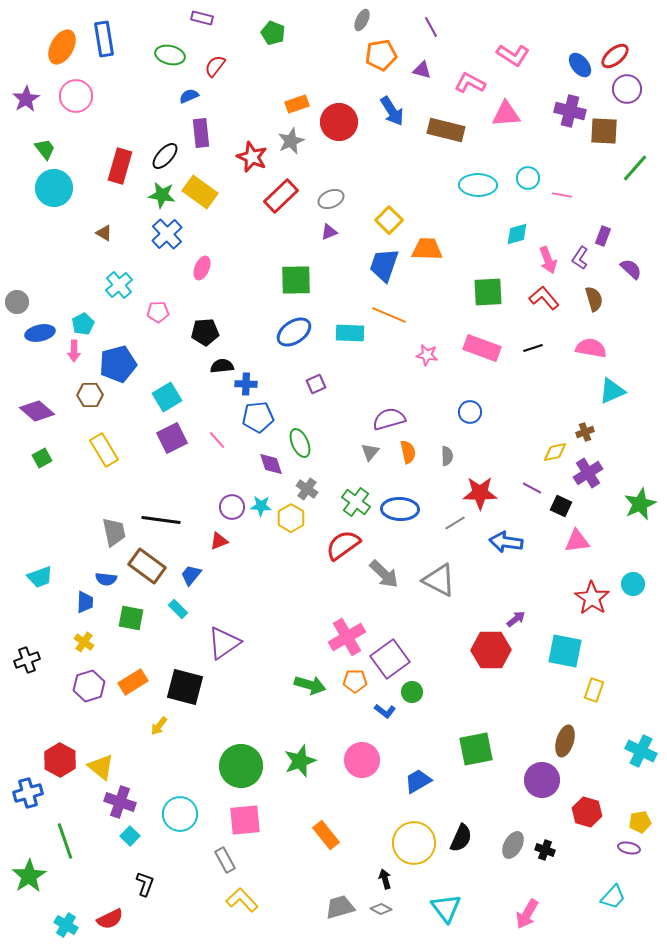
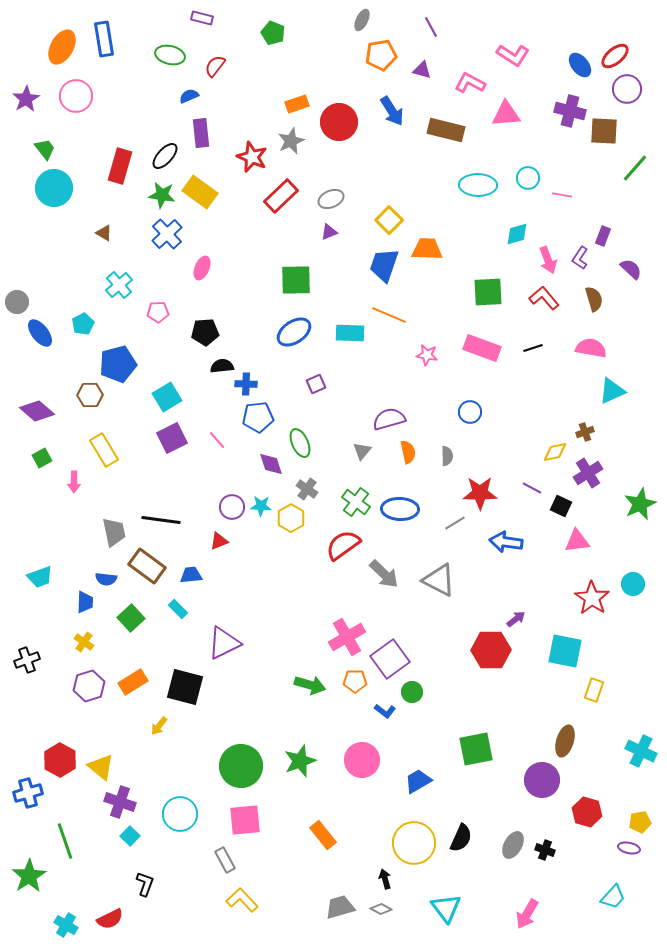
blue ellipse at (40, 333): rotated 64 degrees clockwise
pink arrow at (74, 351): moved 131 px down
gray triangle at (370, 452): moved 8 px left, 1 px up
blue trapezoid at (191, 575): rotated 45 degrees clockwise
green square at (131, 618): rotated 36 degrees clockwise
purple triangle at (224, 643): rotated 9 degrees clockwise
orange rectangle at (326, 835): moved 3 px left
